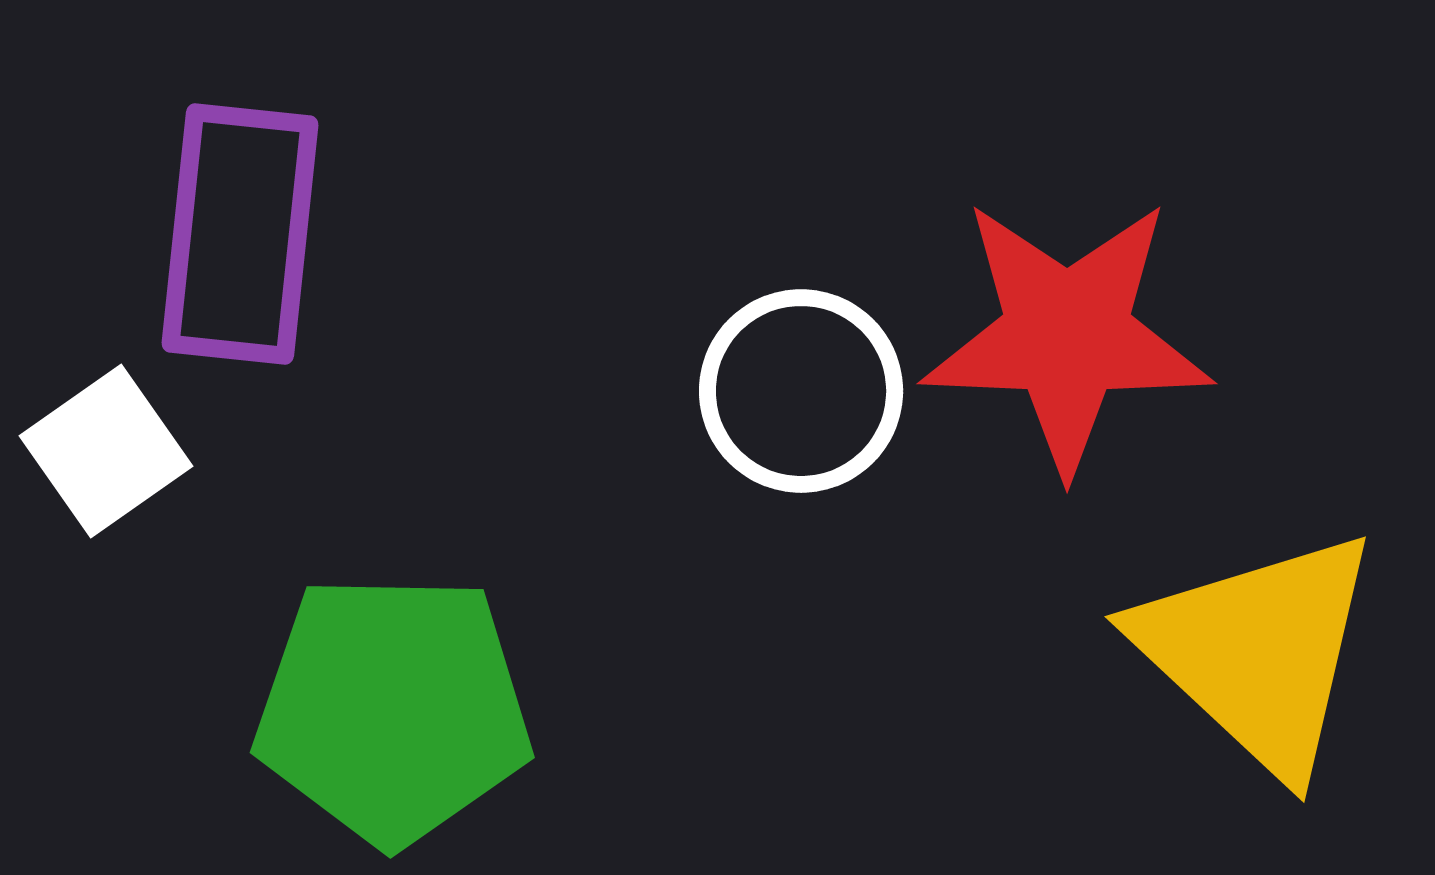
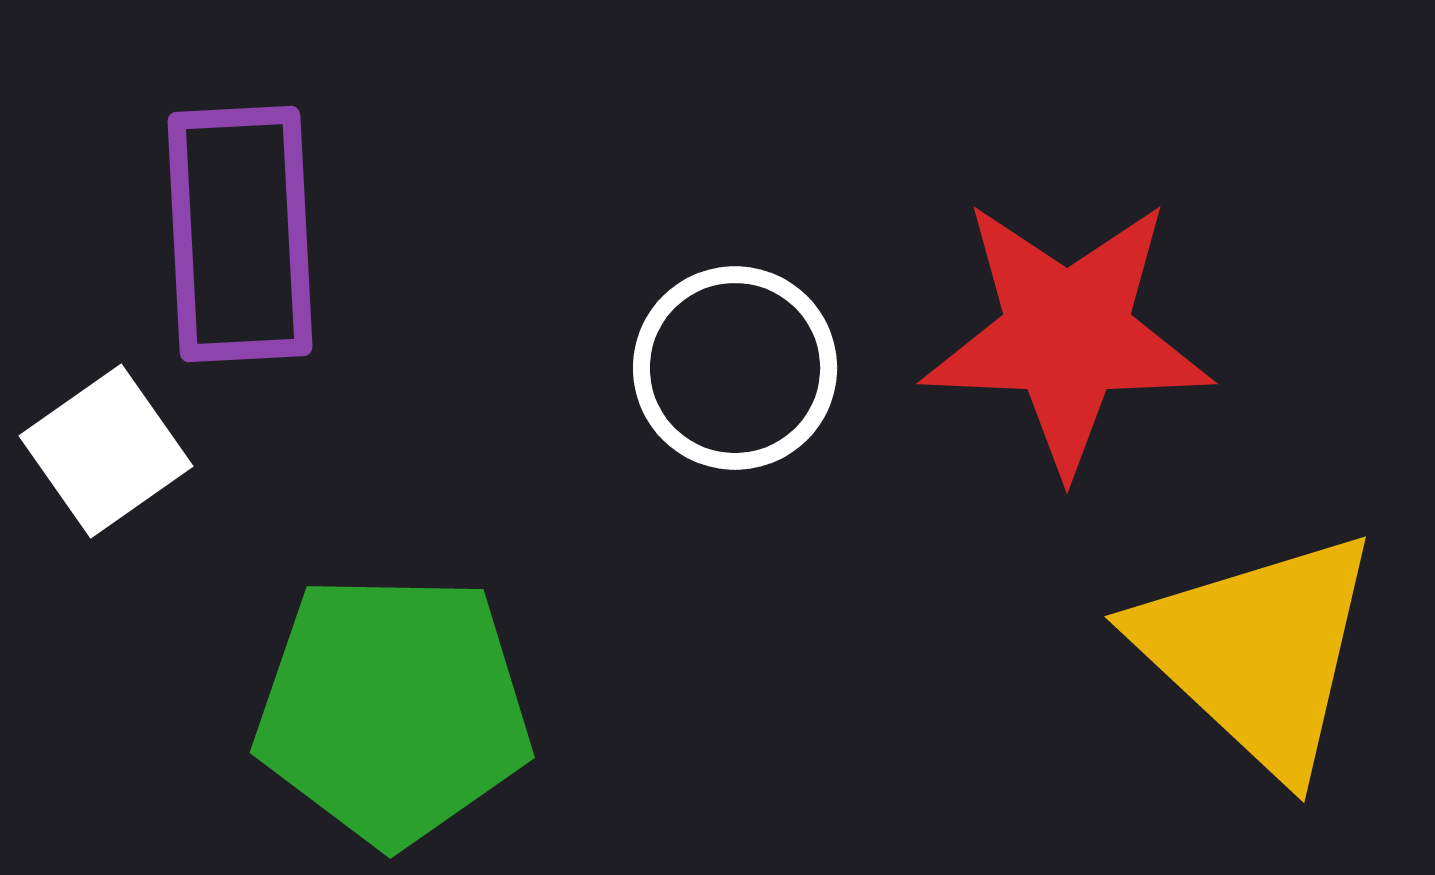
purple rectangle: rotated 9 degrees counterclockwise
white circle: moved 66 px left, 23 px up
